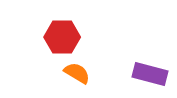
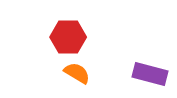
red hexagon: moved 6 px right
